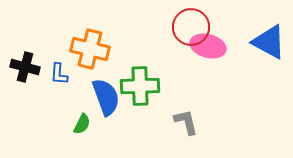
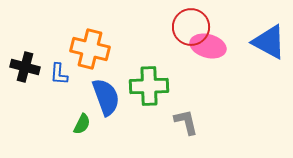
green cross: moved 9 px right
